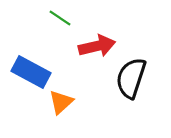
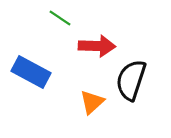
red arrow: rotated 15 degrees clockwise
black semicircle: moved 2 px down
orange triangle: moved 31 px right
